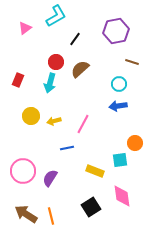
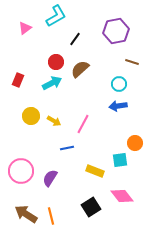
cyan arrow: moved 2 px right; rotated 132 degrees counterclockwise
yellow arrow: rotated 136 degrees counterclockwise
pink circle: moved 2 px left
pink diamond: rotated 30 degrees counterclockwise
